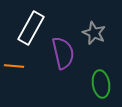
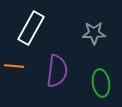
gray star: rotated 25 degrees counterclockwise
purple semicircle: moved 6 px left, 18 px down; rotated 20 degrees clockwise
green ellipse: moved 1 px up
